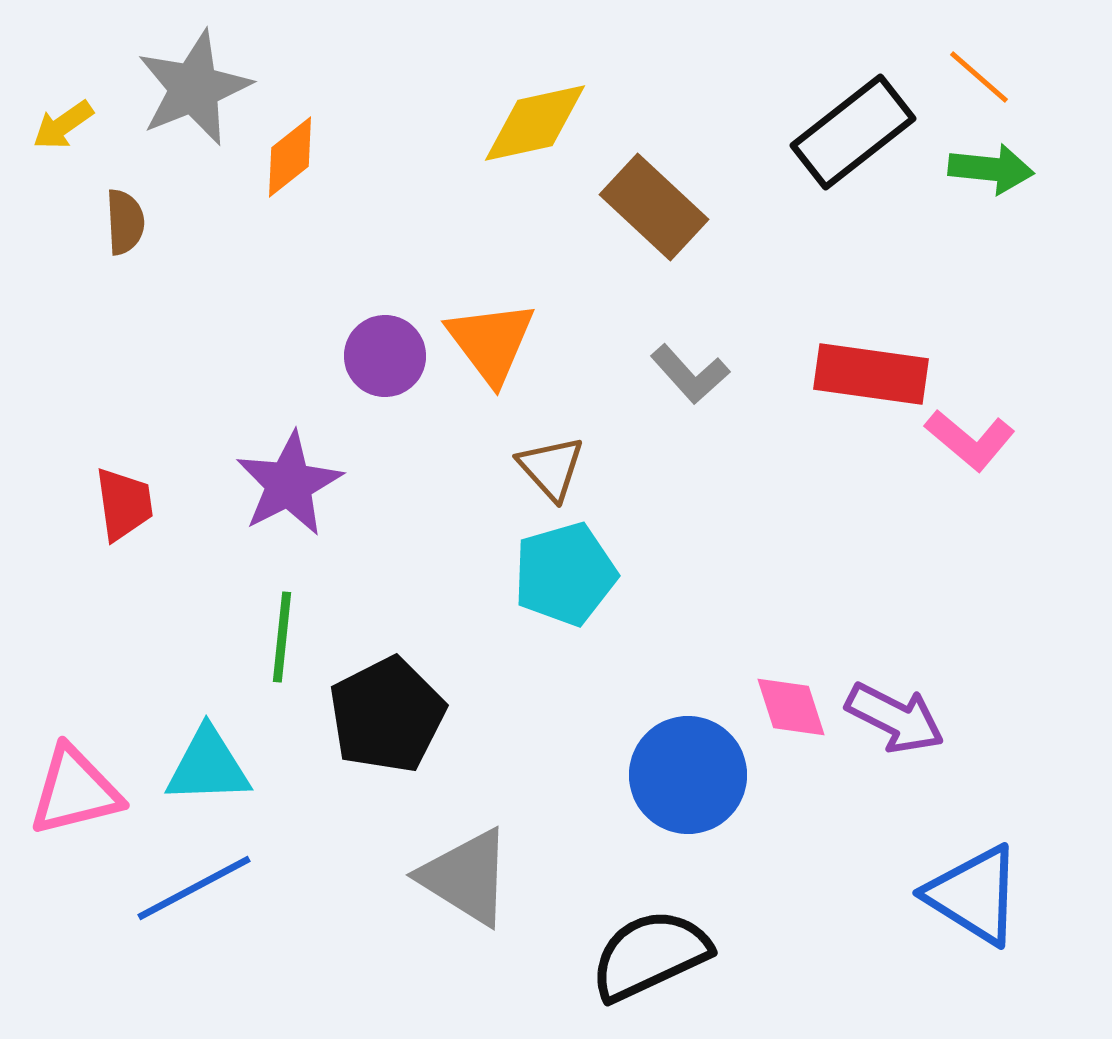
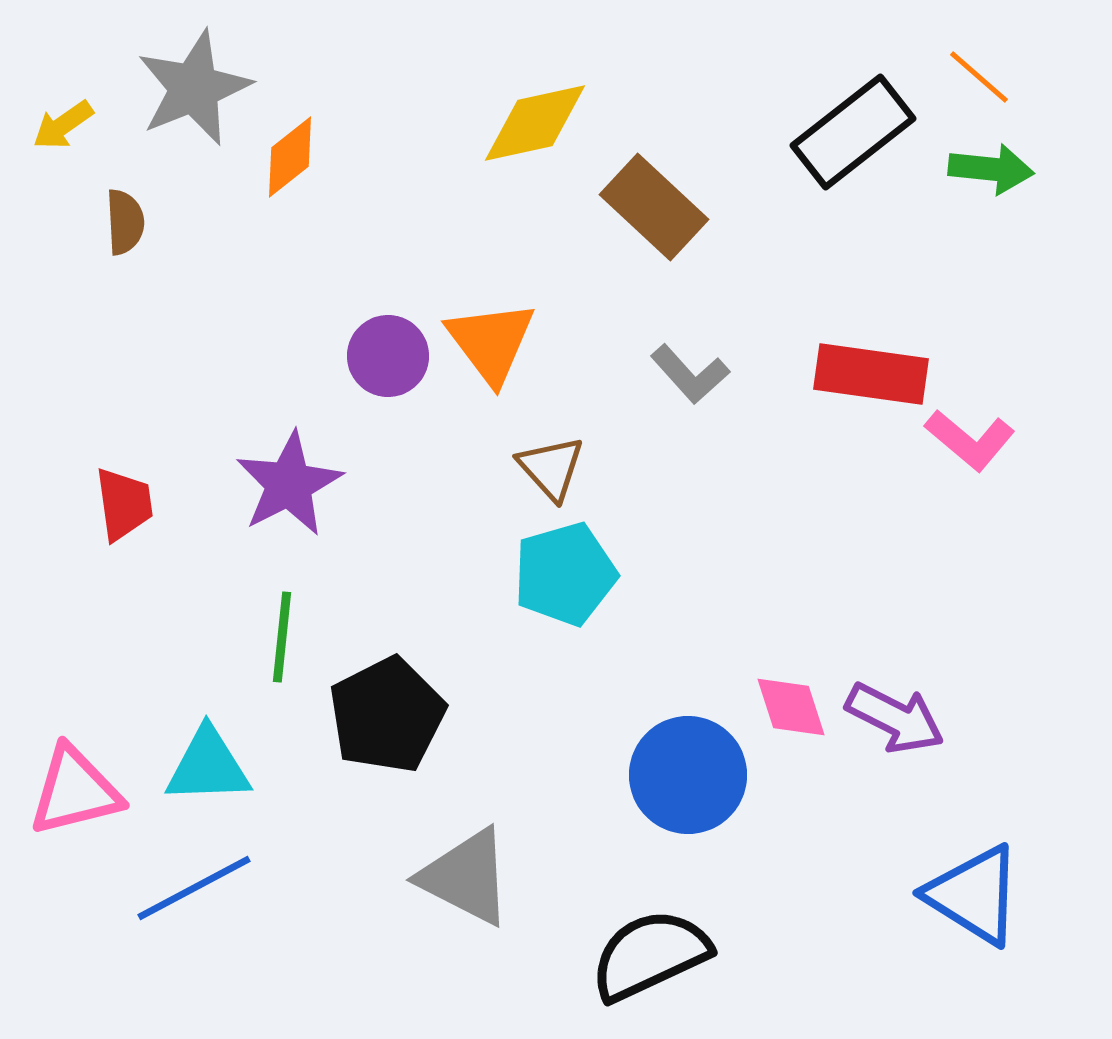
purple circle: moved 3 px right
gray triangle: rotated 5 degrees counterclockwise
